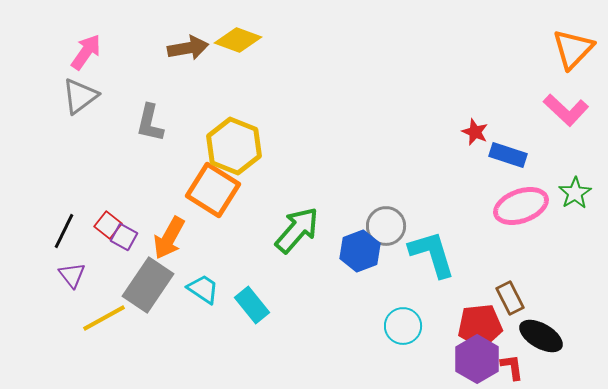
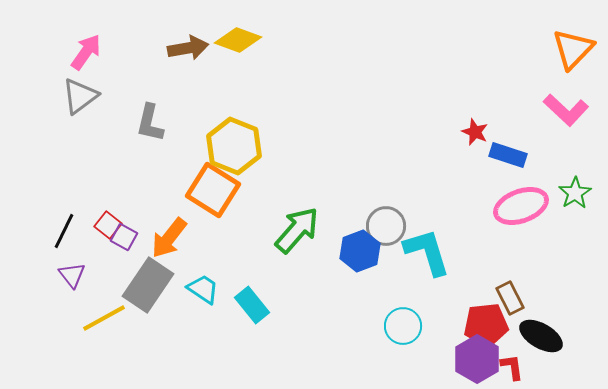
orange arrow: rotated 9 degrees clockwise
cyan L-shape: moved 5 px left, 2 px up
red pentagon: moved 6 px right, 1 px up
